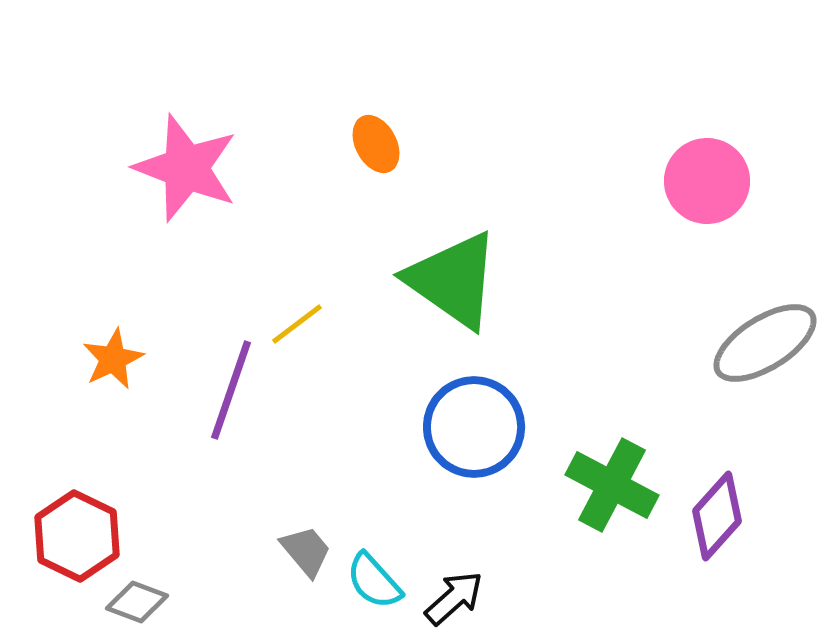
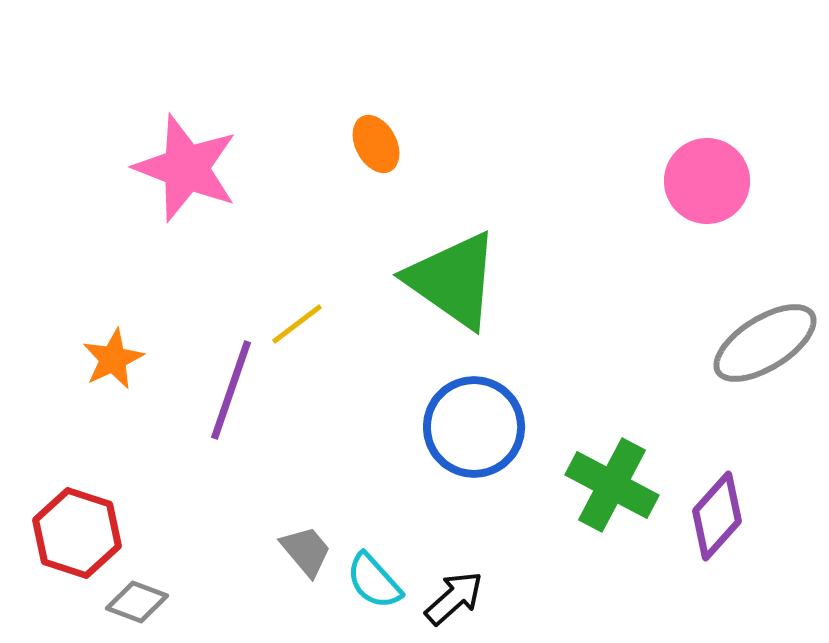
red hexagon: moved 3 px up; rotated 8 degrees counterclockwise
